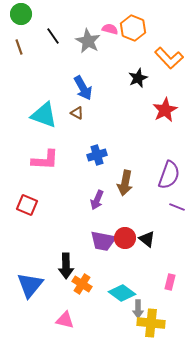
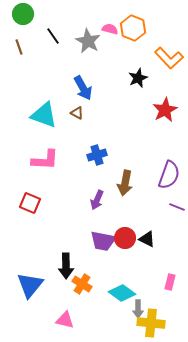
green circle: moved 2 px right
red square: moved 3 px right, 2 px up
black triangle: rotated 12 degrees counterclockwise
